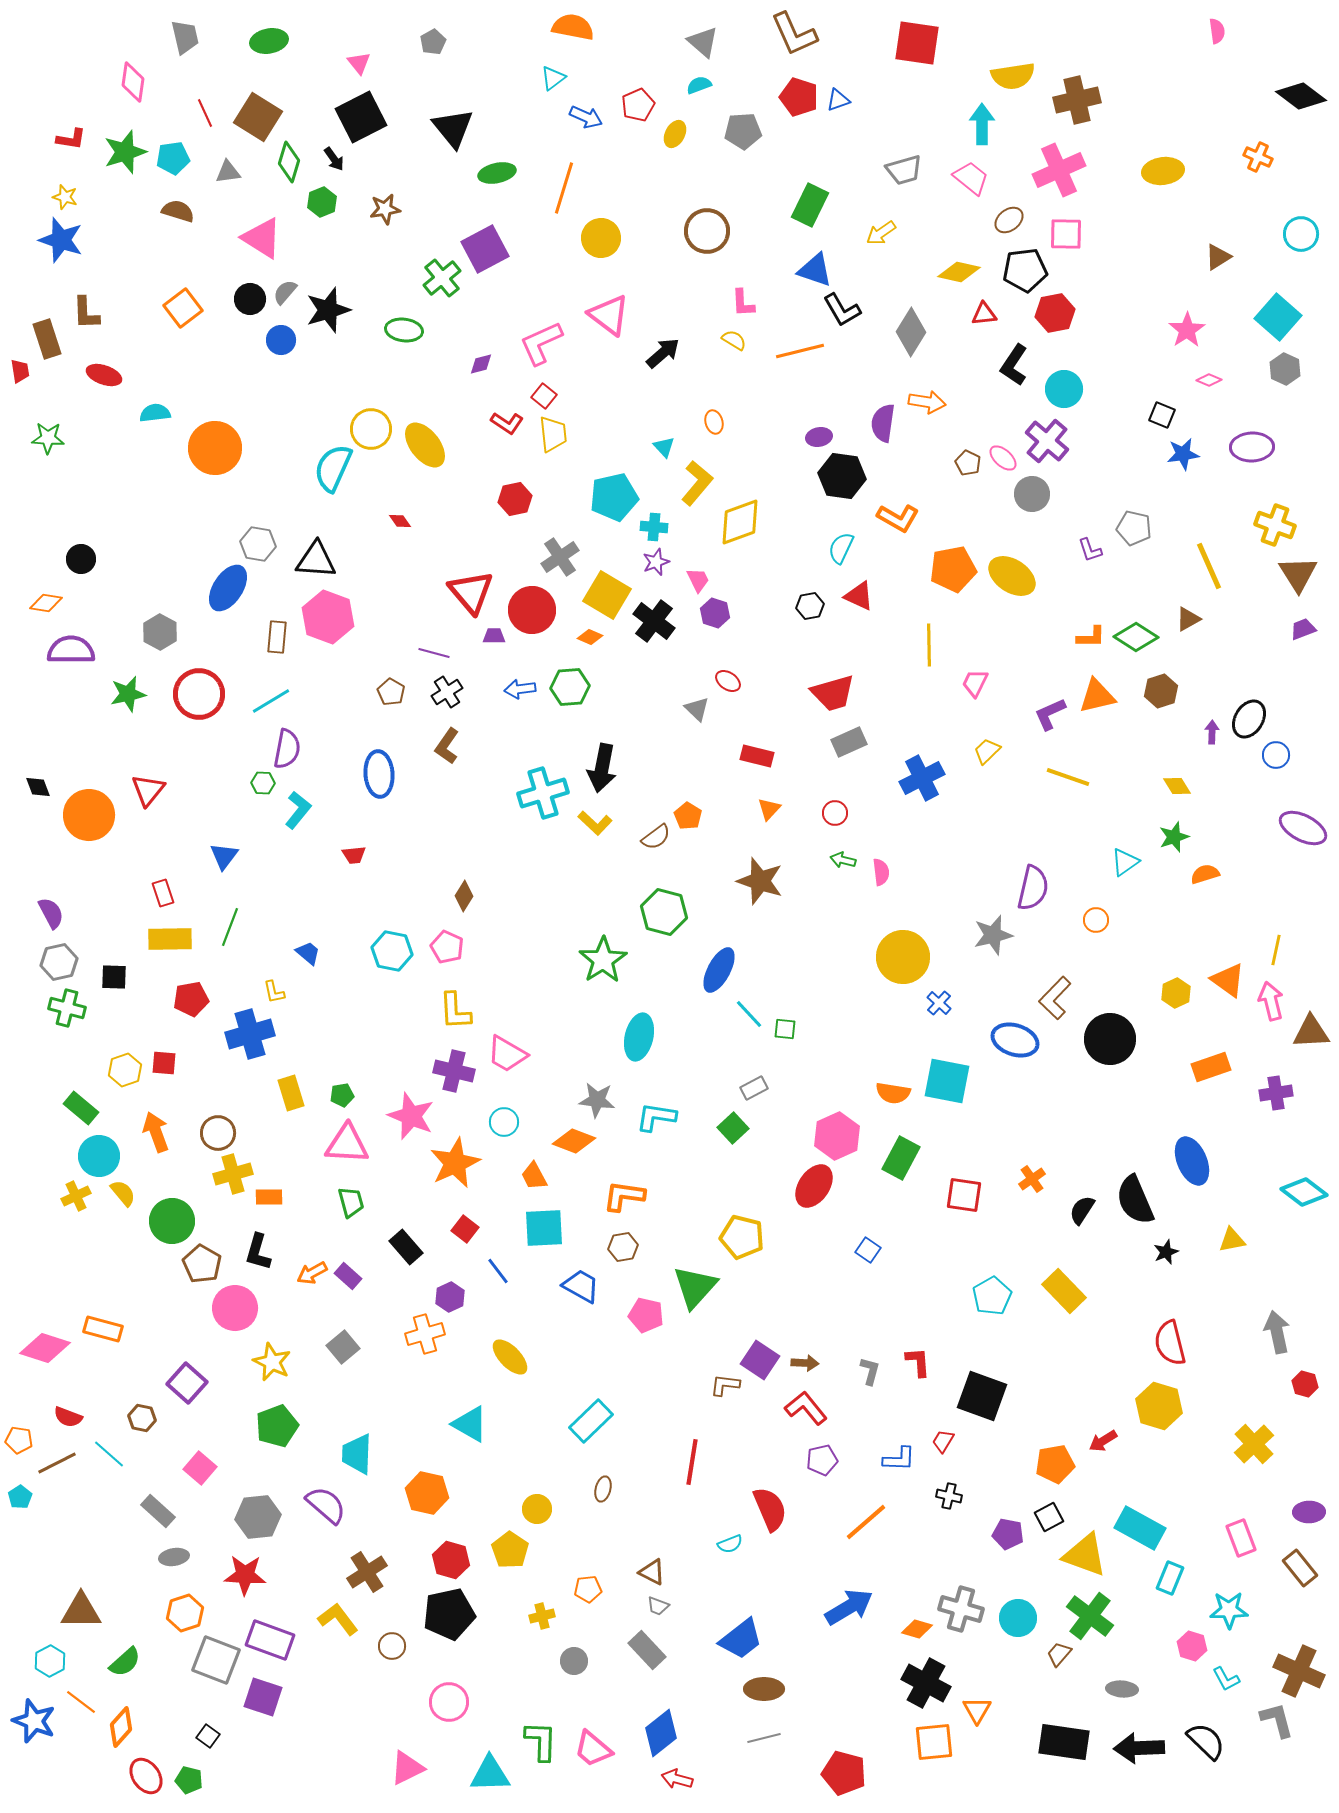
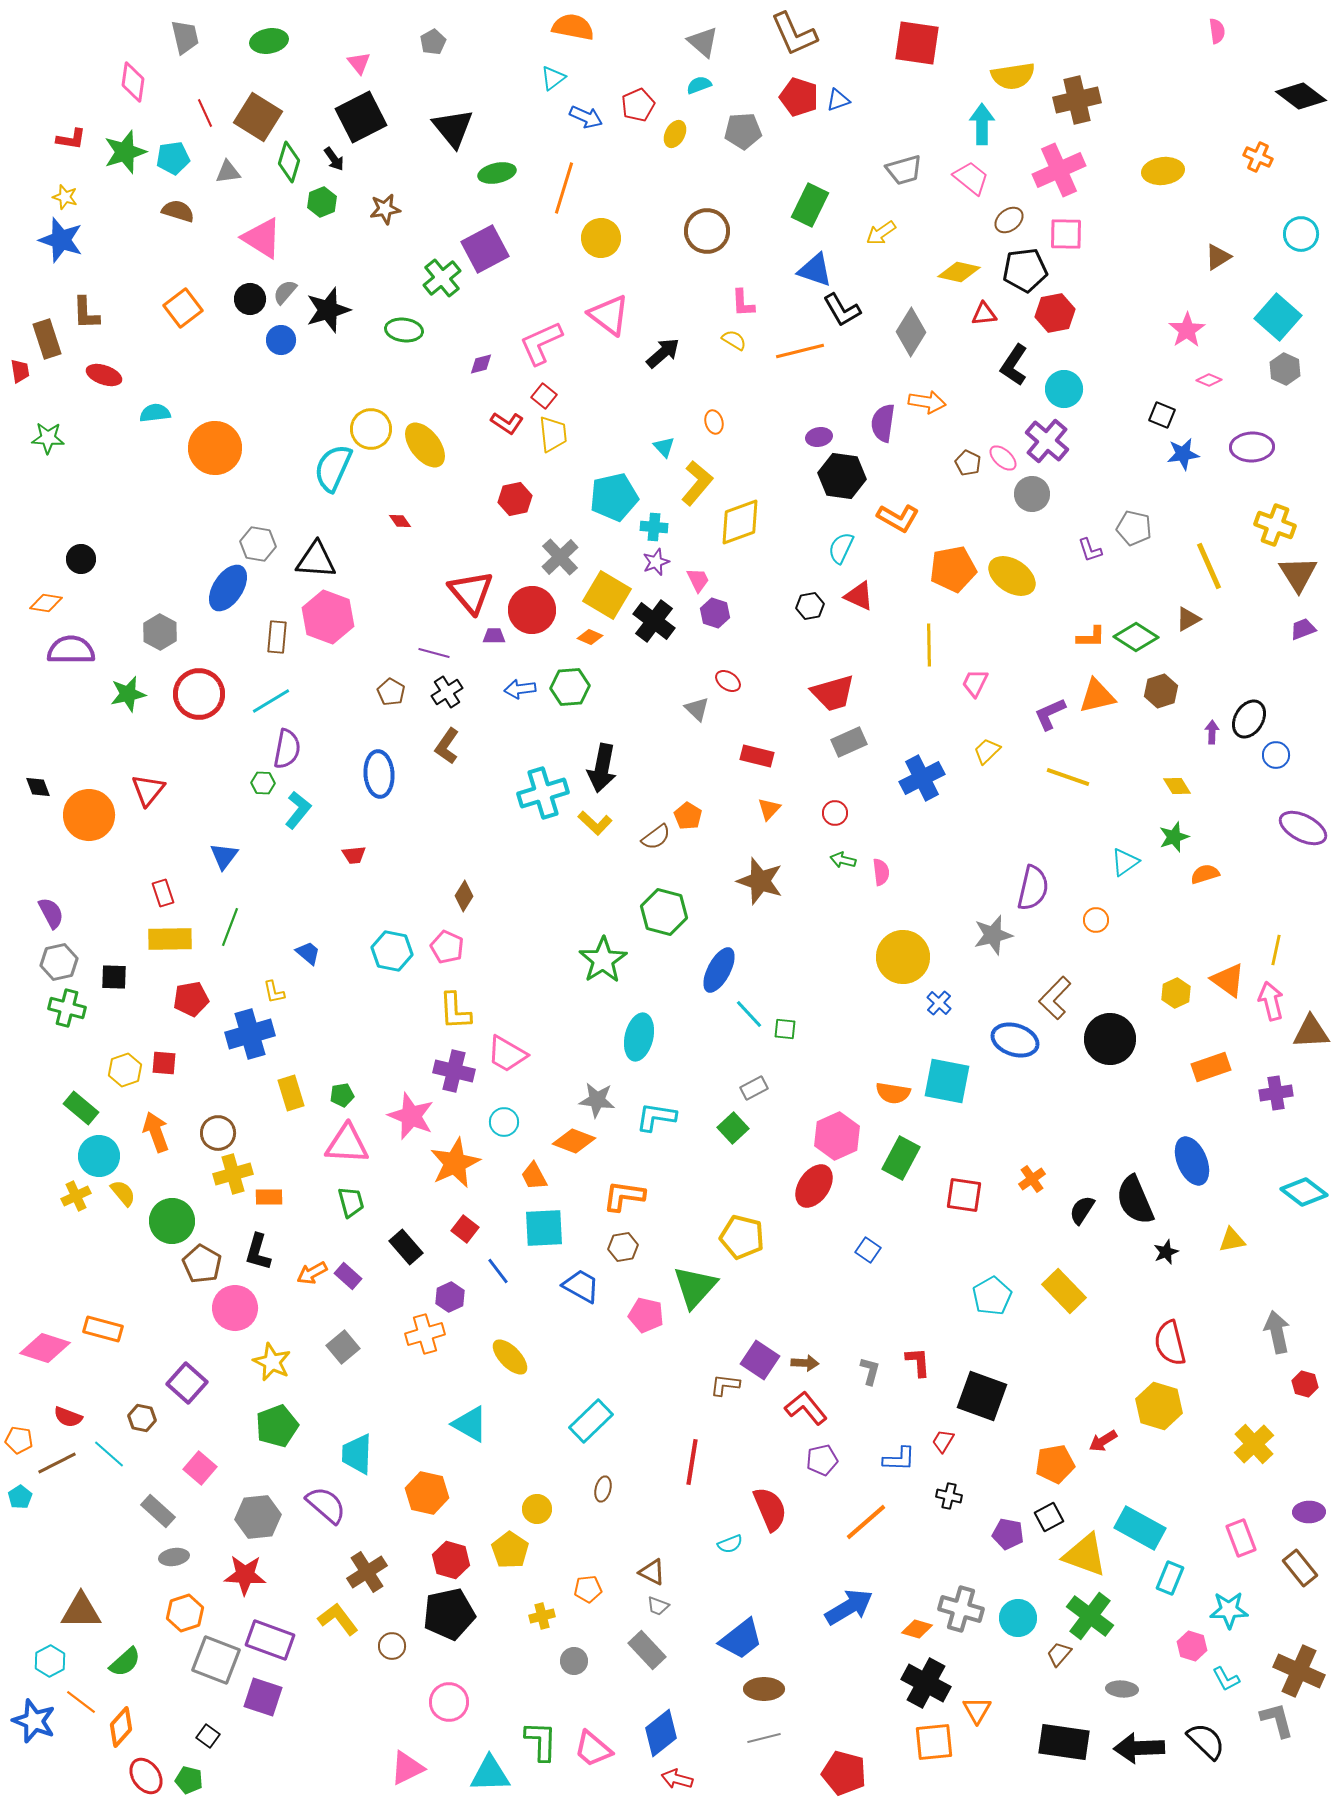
gray cross at (560, 557): rotated 9 degrees counterclockwise
